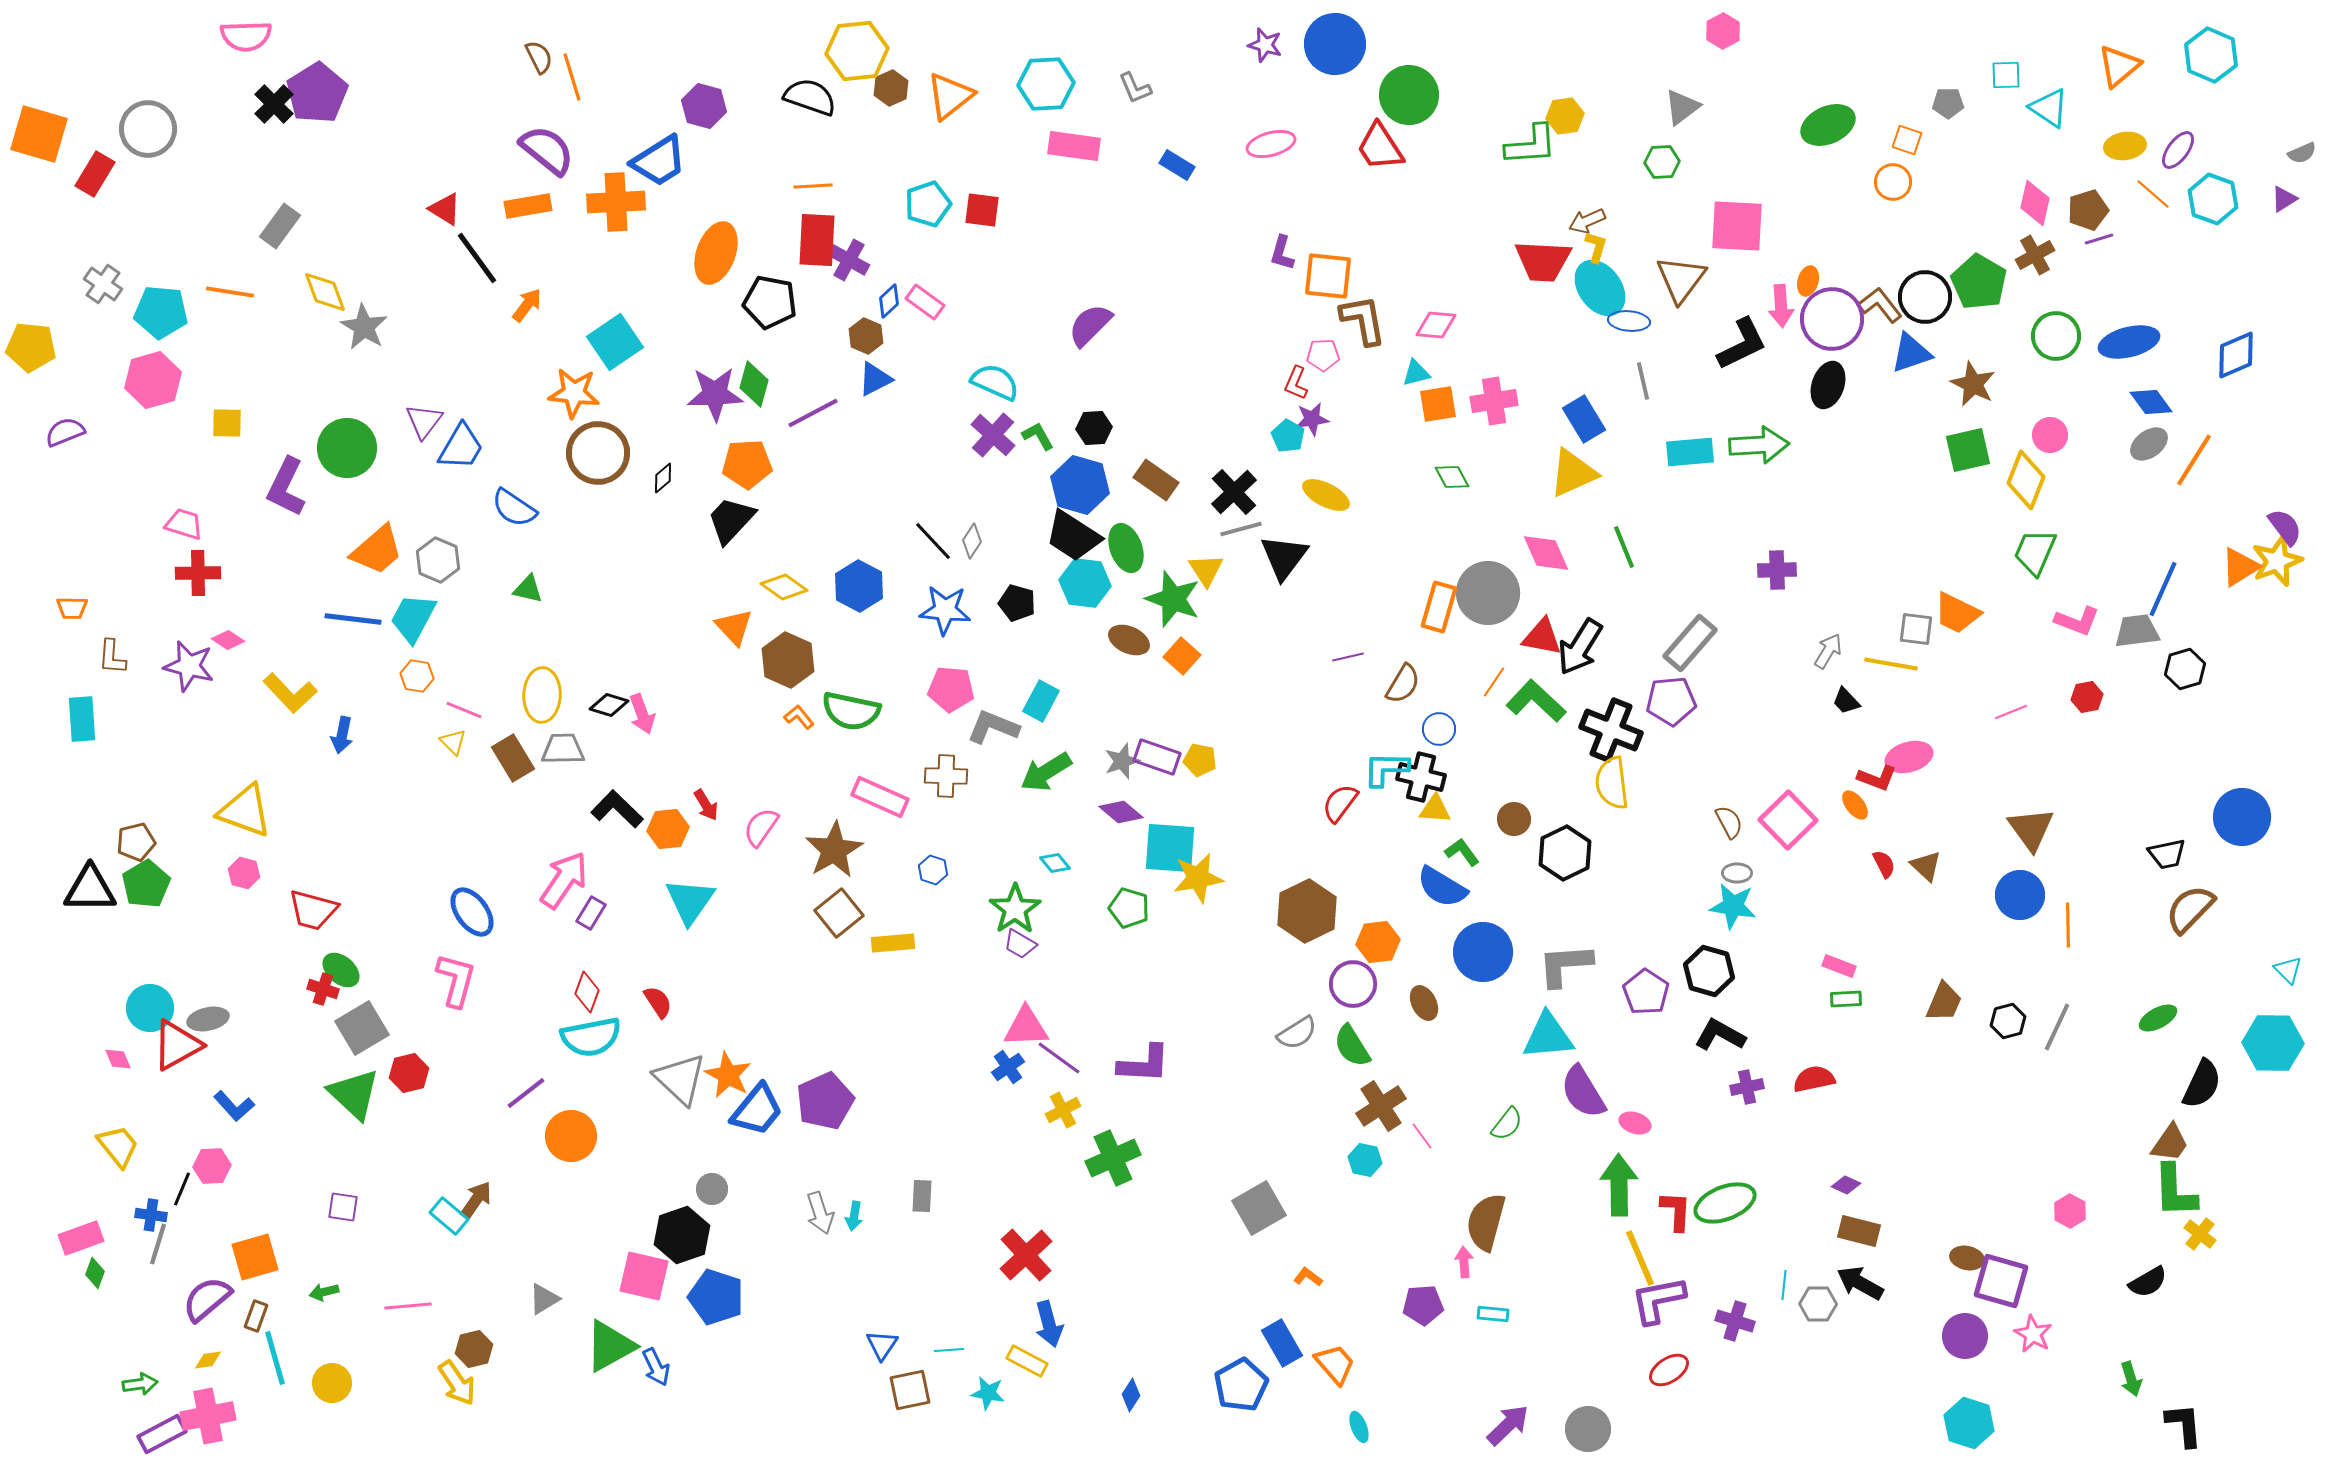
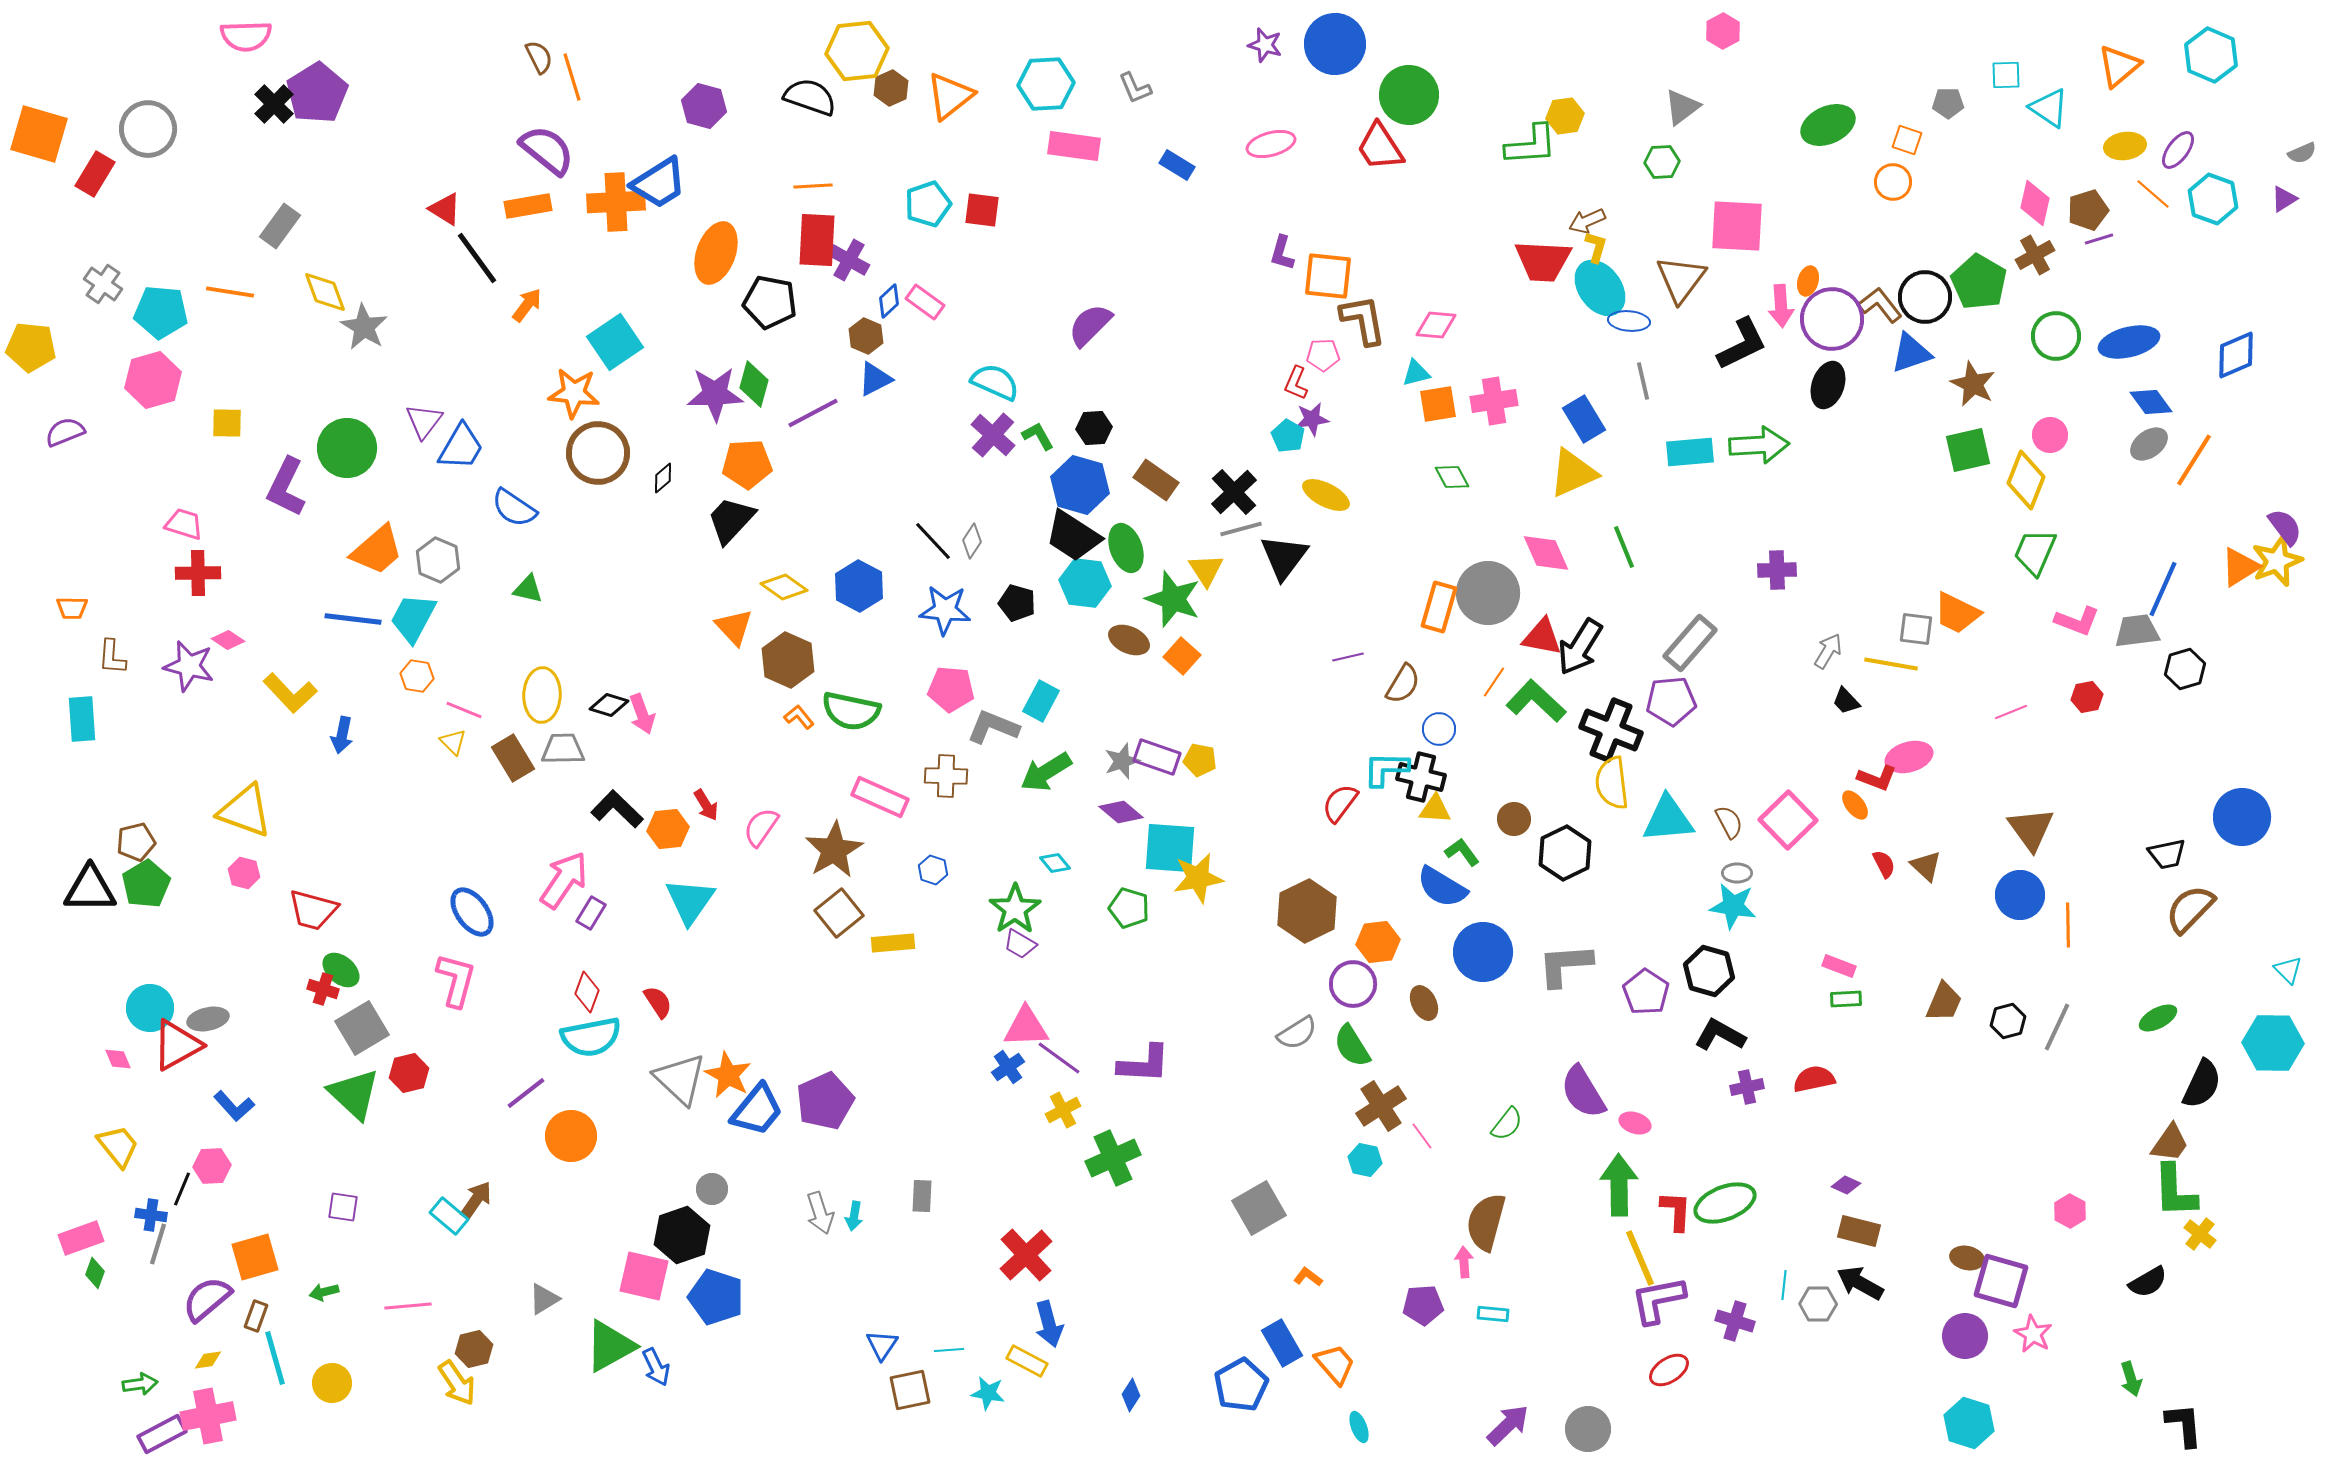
blue trapezoid at (659, 161): moved 22 px down
cyan triangle at (1548, 1036): moved 120 px right, 217 px up
